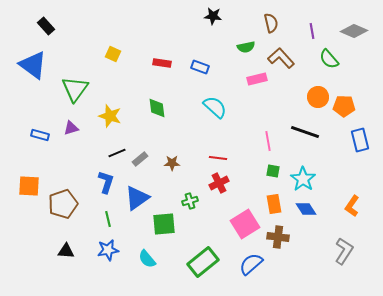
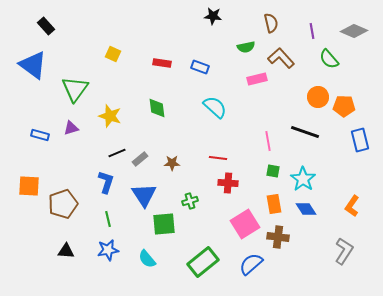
red cross at (219, 183): moved 9 px right; rotated 30 degrees clockwise
blue triangle at (137, 198): moved 7 px right, 3 px up; rotated 28 degrees counterclockwise
